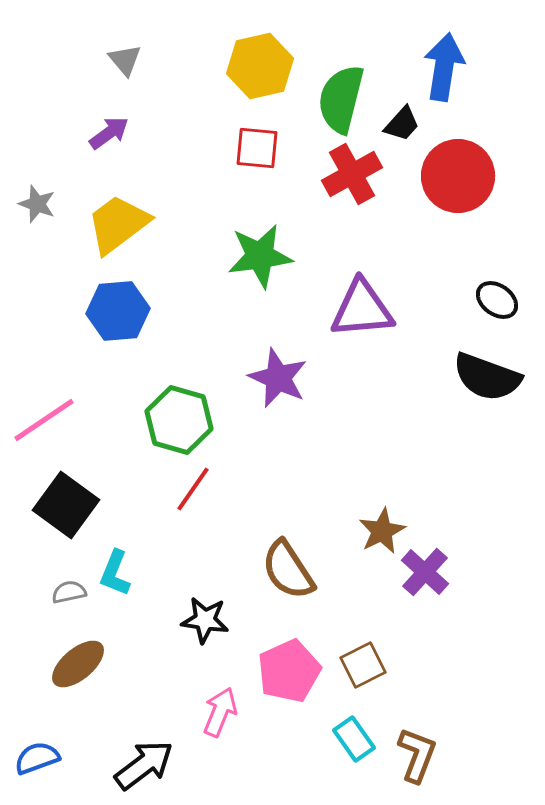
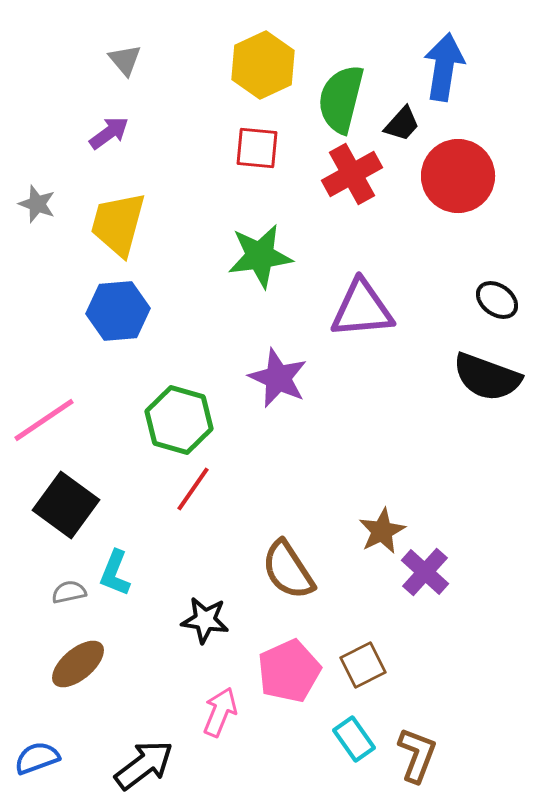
yellow hexagon: moved 3 px right, 1 px up; rotated 12 degrees counterclockwise
yellow trapezoid: rotated 38 degrees counterclockwise
